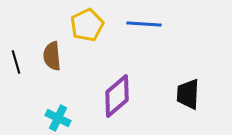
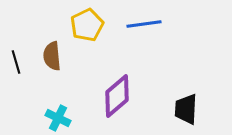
blue line: rotated 12 degrees counterclockwise
black trapezoid: moved 2 px left, 15 px down
